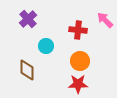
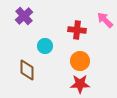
purple cross: moved 4 px left, 3 px up
red cross: moved 1 px left
cyan circle: moved 1 px left
red star: moved 2 px right
